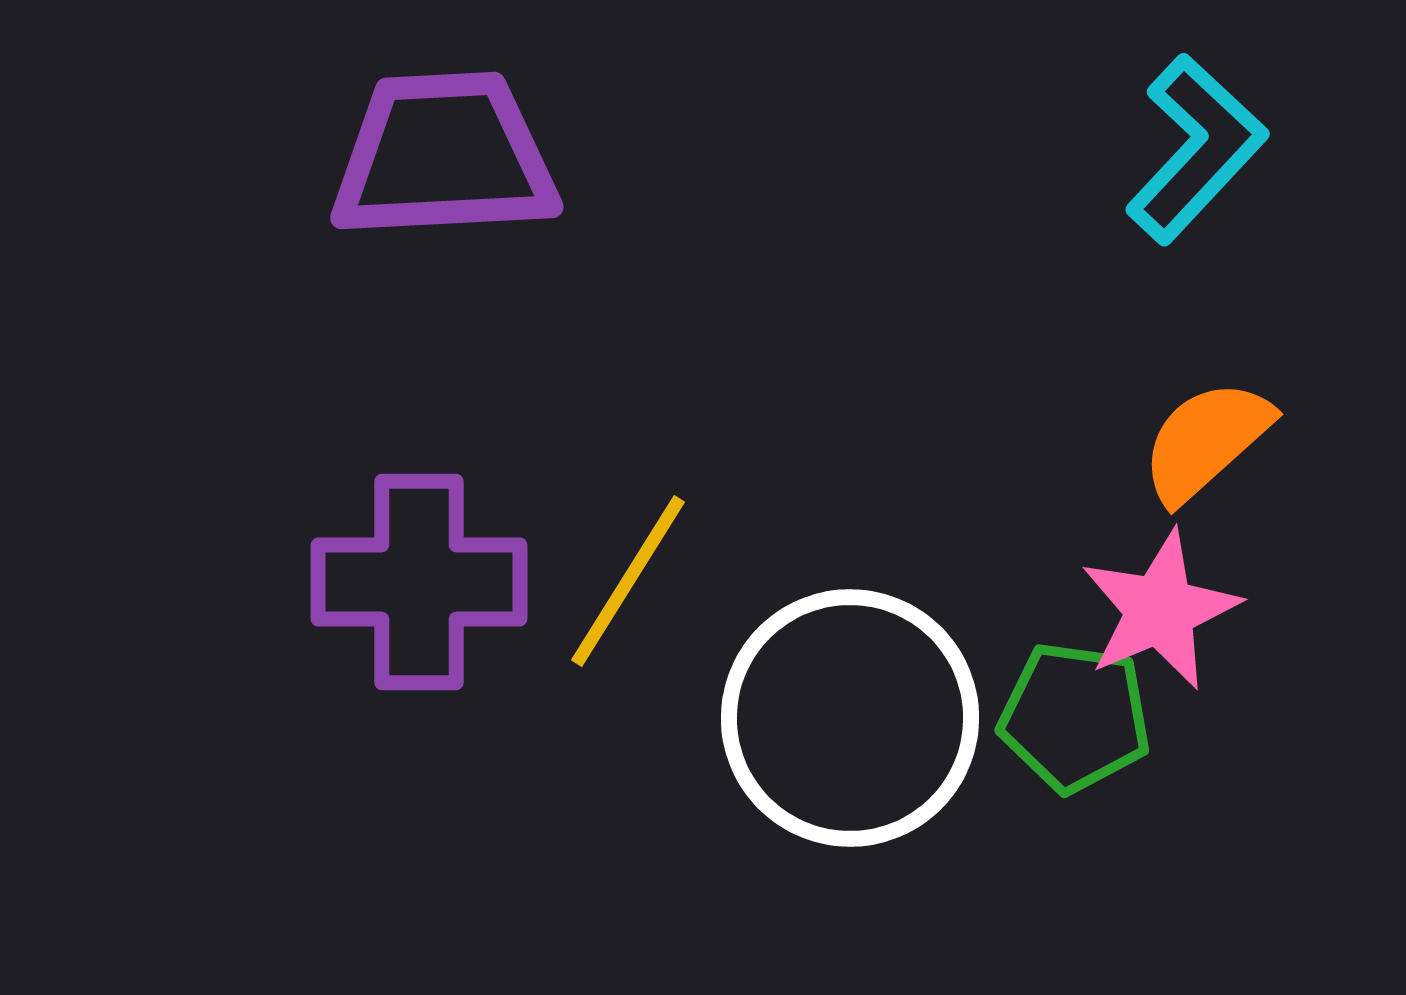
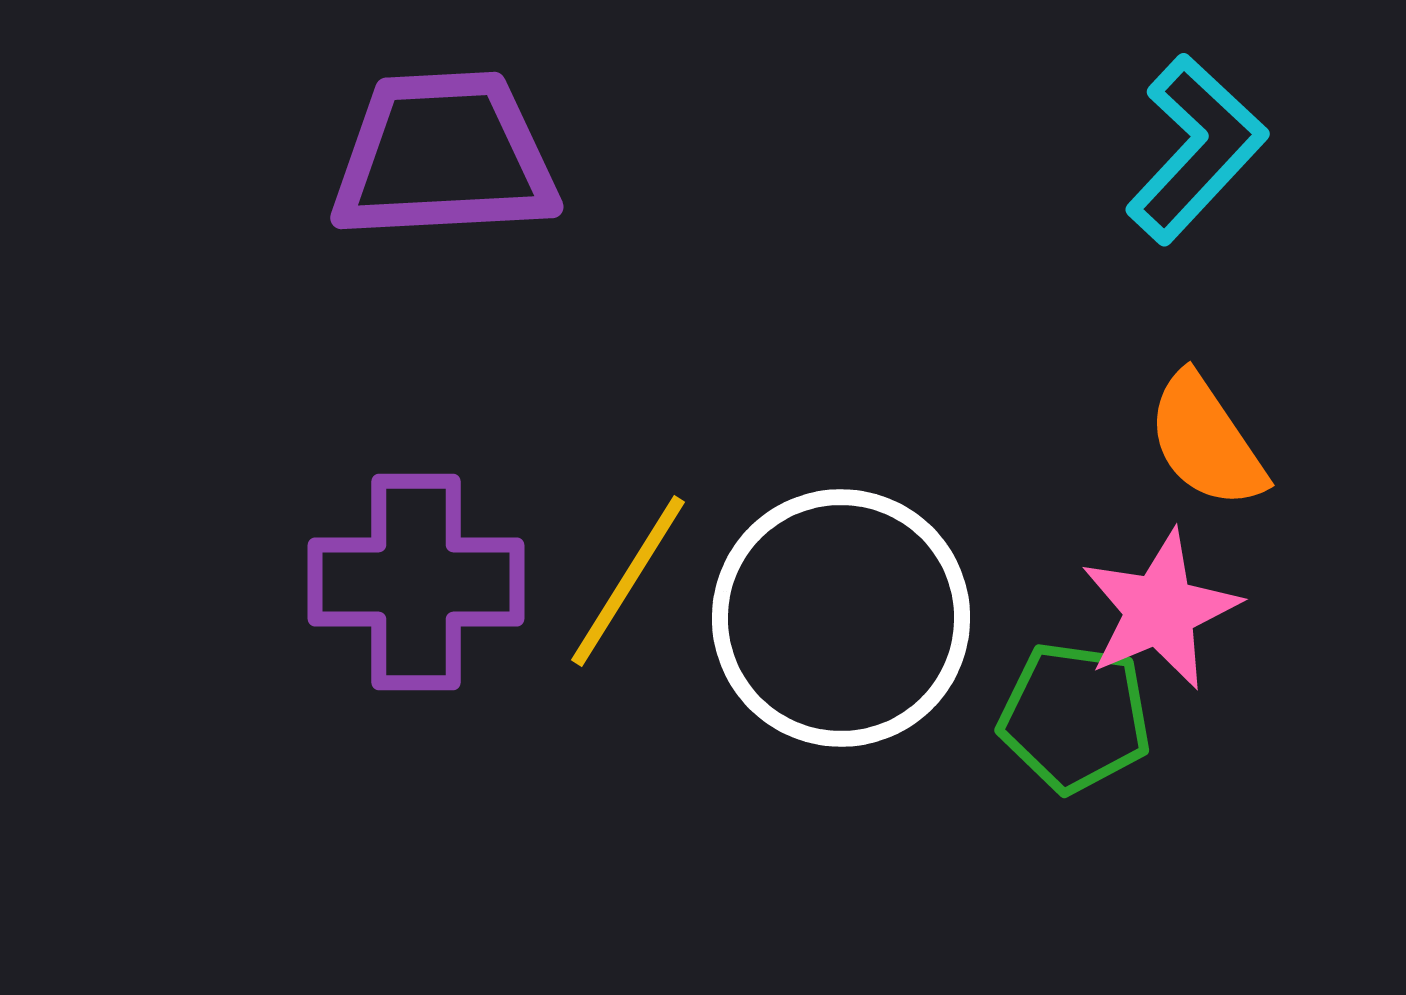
orange semicircle: rotated 82 degrees counterclockwise
purple cross: moved 3 px left
white circle: moved 9 px left, 100 px up
